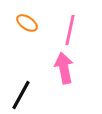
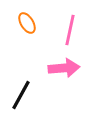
orange ellipse: rotated 25 degrees clockwise
pink arrow: rotated 96 degrees clockwise
